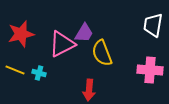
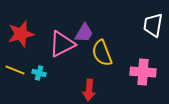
pink cross: moved 7 px left, 2 px down
